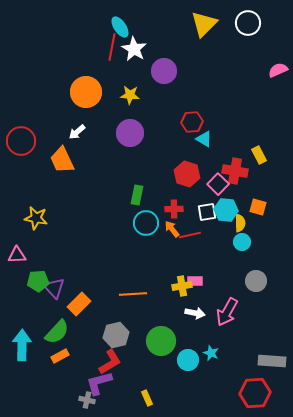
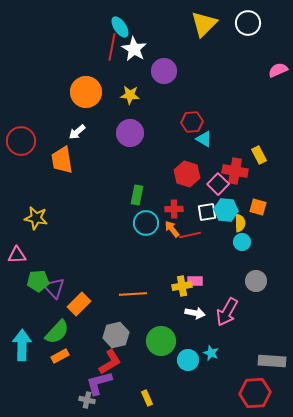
orange trapezoid at (62, 160): rotated 16 degrees clockwise
